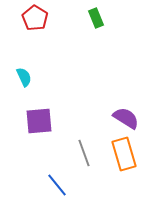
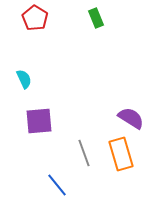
cyan semicircle: moved 2 px down
purple semicircle: moved 5 px right
orange rectangle: moved 3 px left
